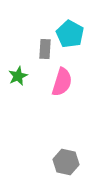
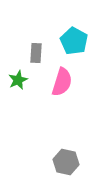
cyan pentagon: moved 4 px right, 7 px down
gray rectangle: moved 9 px left, 4 px down
green star: moved 4 px down
